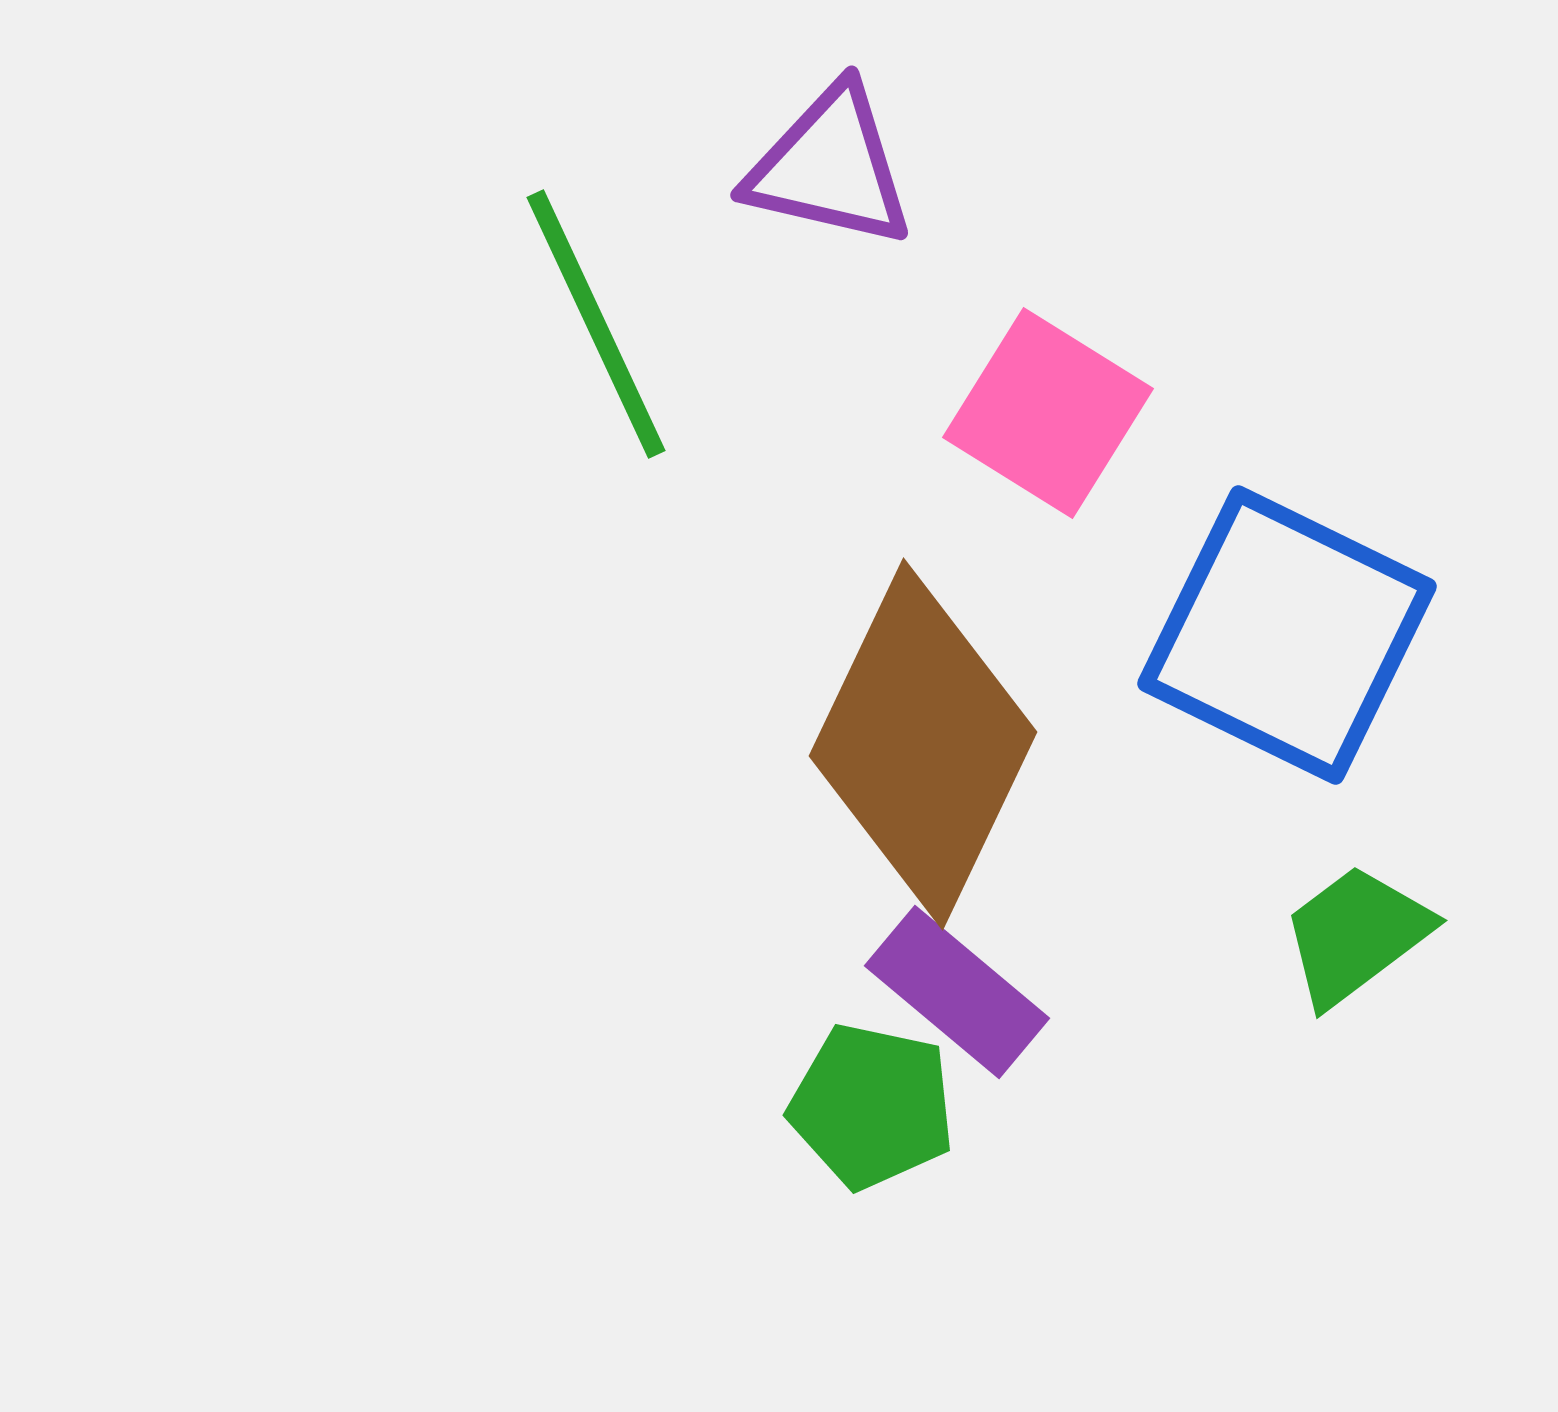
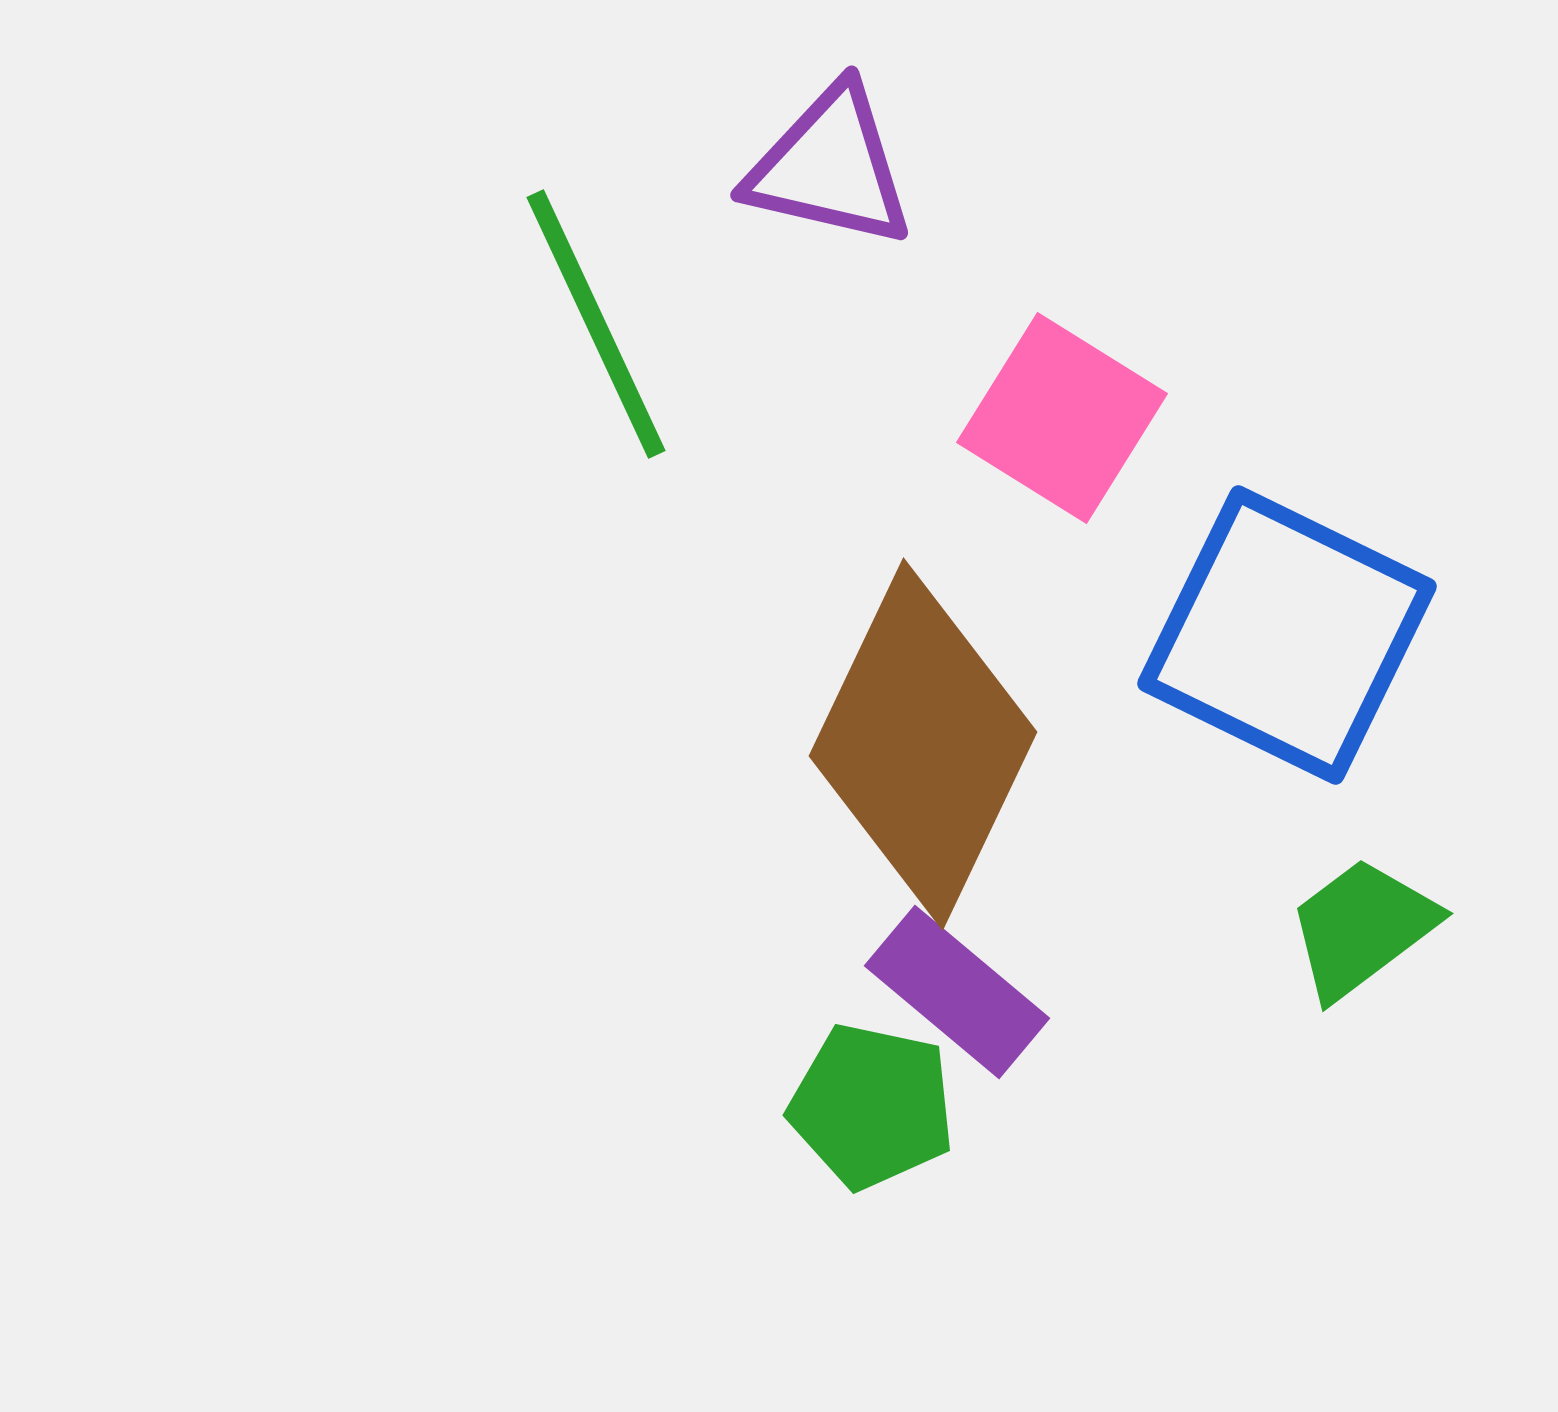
pink square: moved 14 px right, 5 px down
green trapezoid: moved 6 px right, 7 px up
